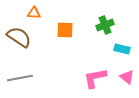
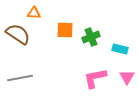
green cross: moved 14 px left, 12 px down
brown semicircle: moved 1 px left, 3 px up
cyan rectangle: moved 2 px left
pink triangle: rotated 21 degrees clockwise
